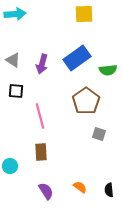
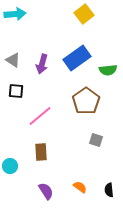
yellow square: rotated 36 degrees counterclockwise
pink line: rotated 65 degrees clockwise
gray square: moved 3 px left, 6 px down
